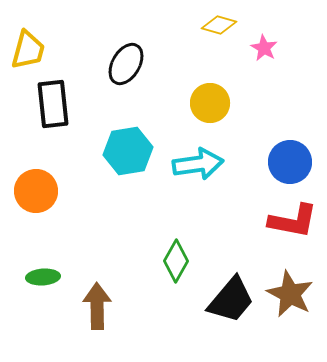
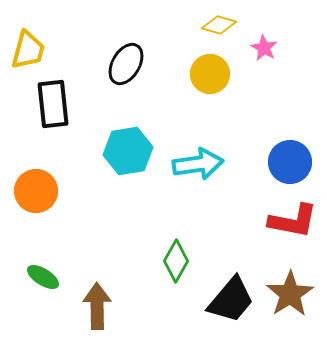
yellow circle: moved 29 px up
green ellipse: rotated 36 degrees clockwise
brown star: rotated 12 degrees clockwise
